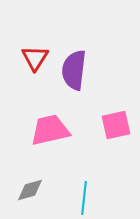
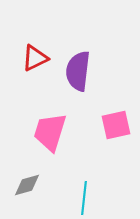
red triangle: rotated 32 degrees clockwise
purple semicircle: moved 4 px right, 1 px down
pink trapezoid: moved 2 px down; rotated 60 degrees counterclockwise
gray diamond: moved 3 px left, 5 px up
